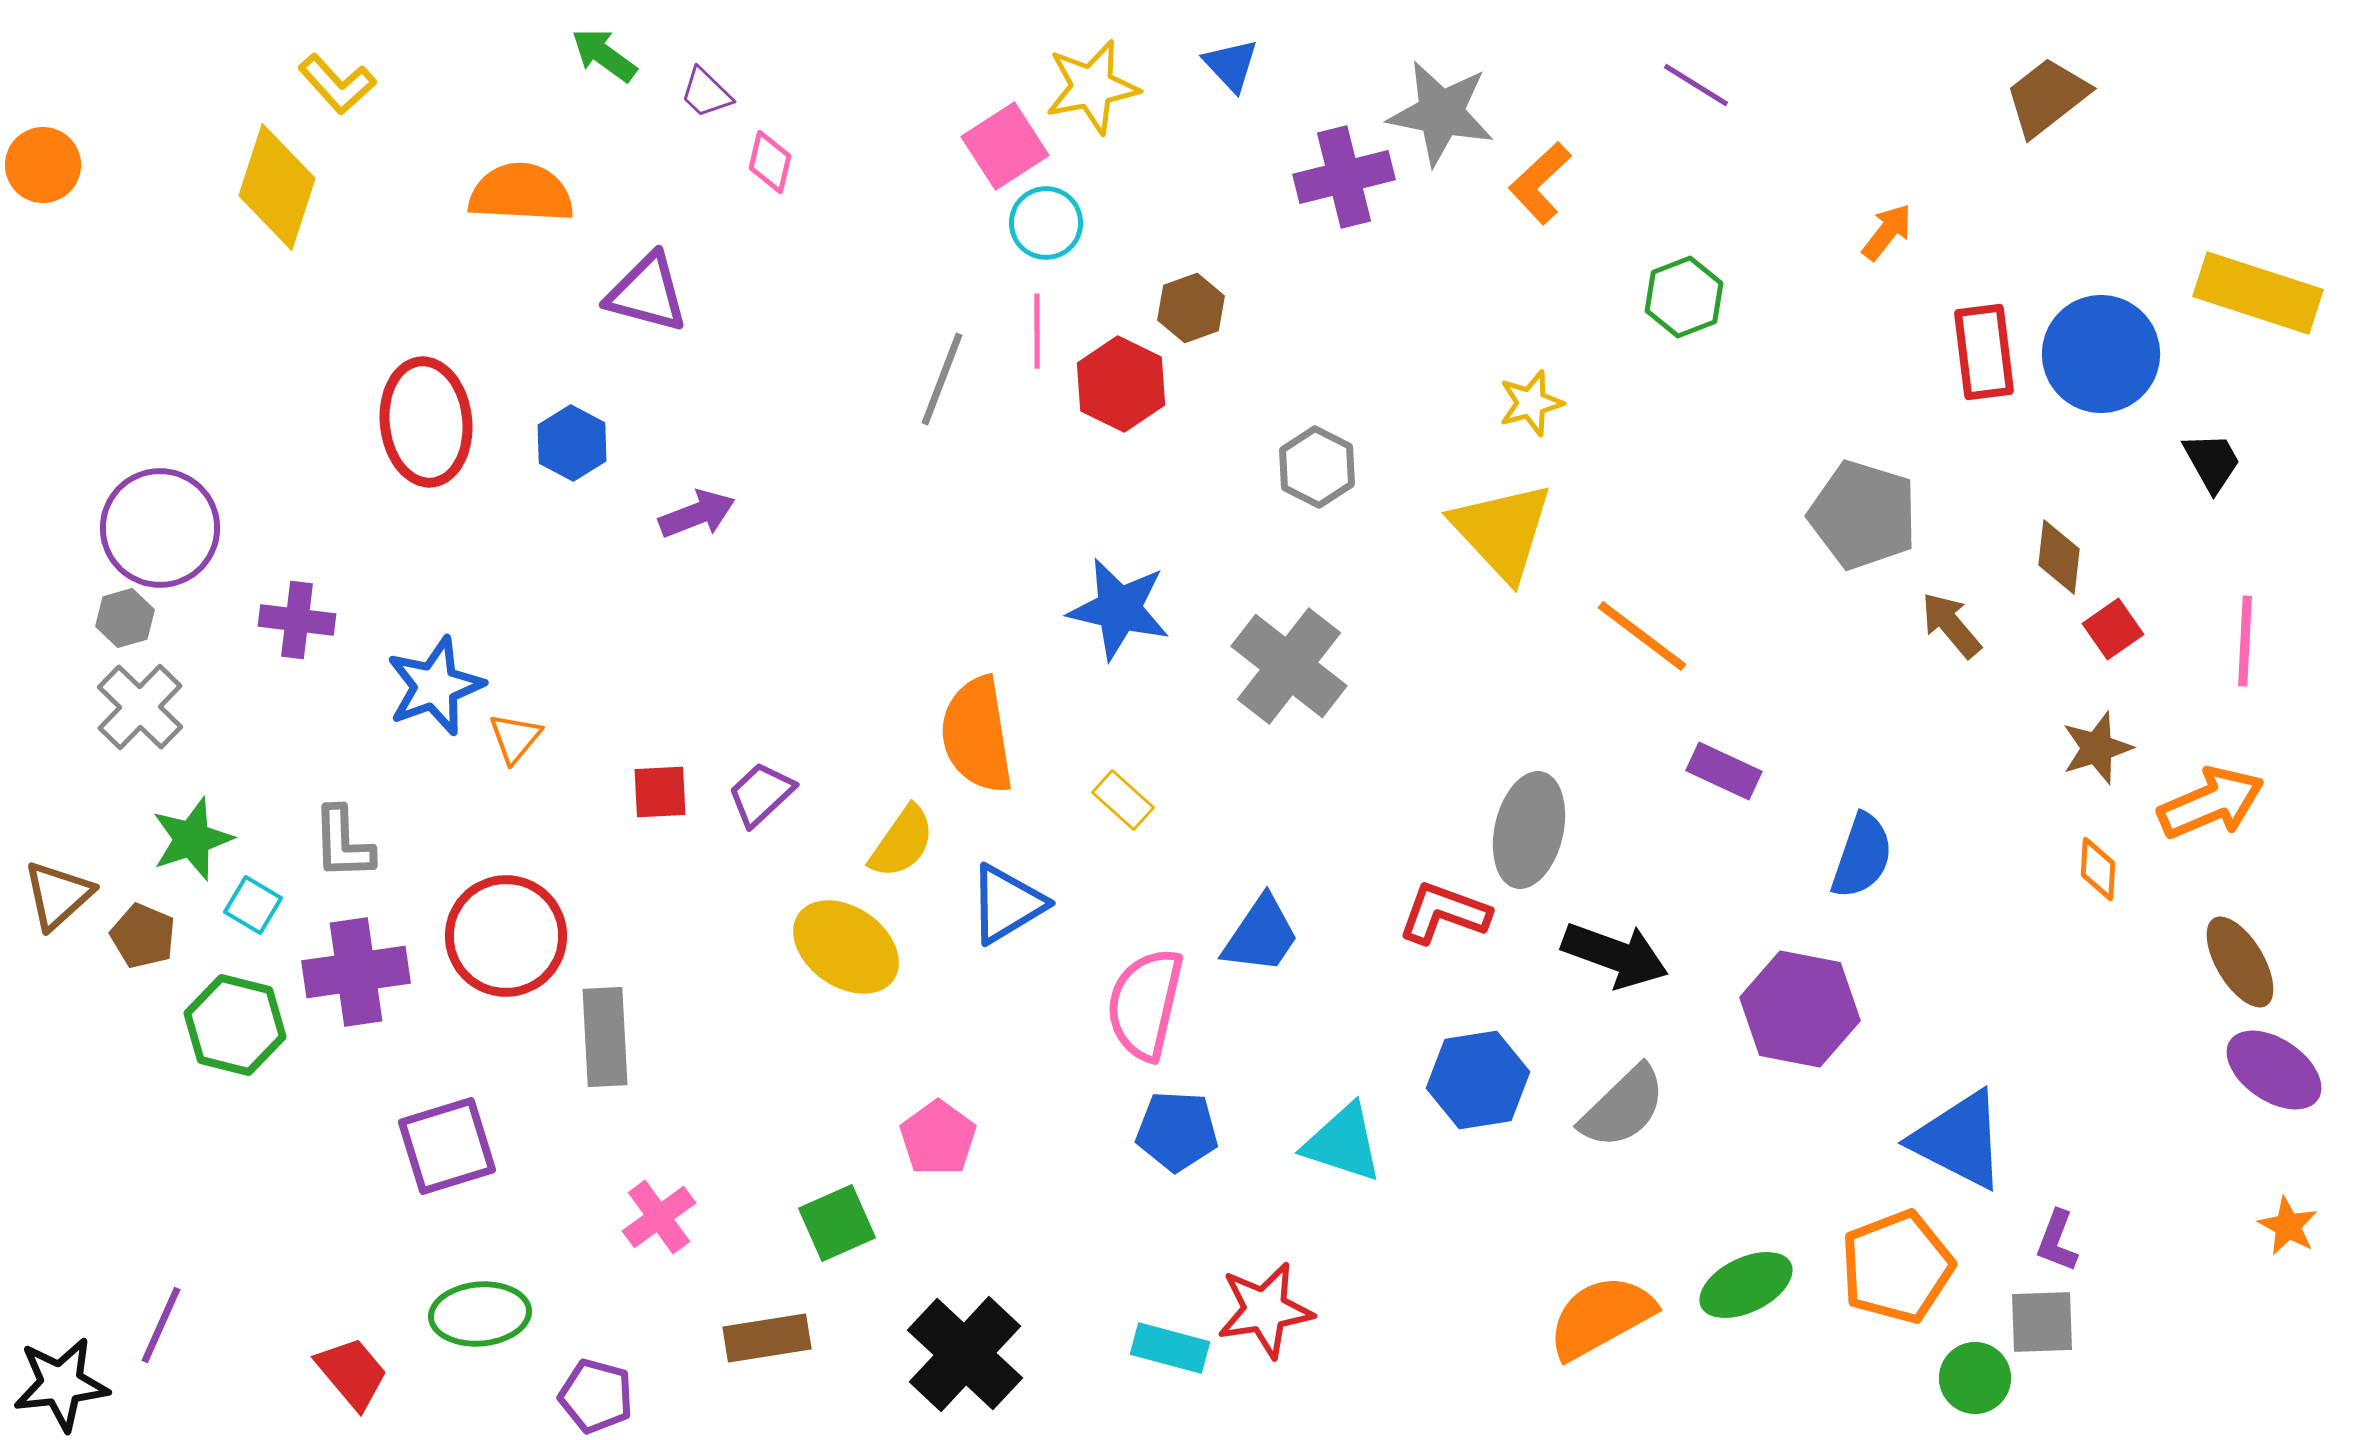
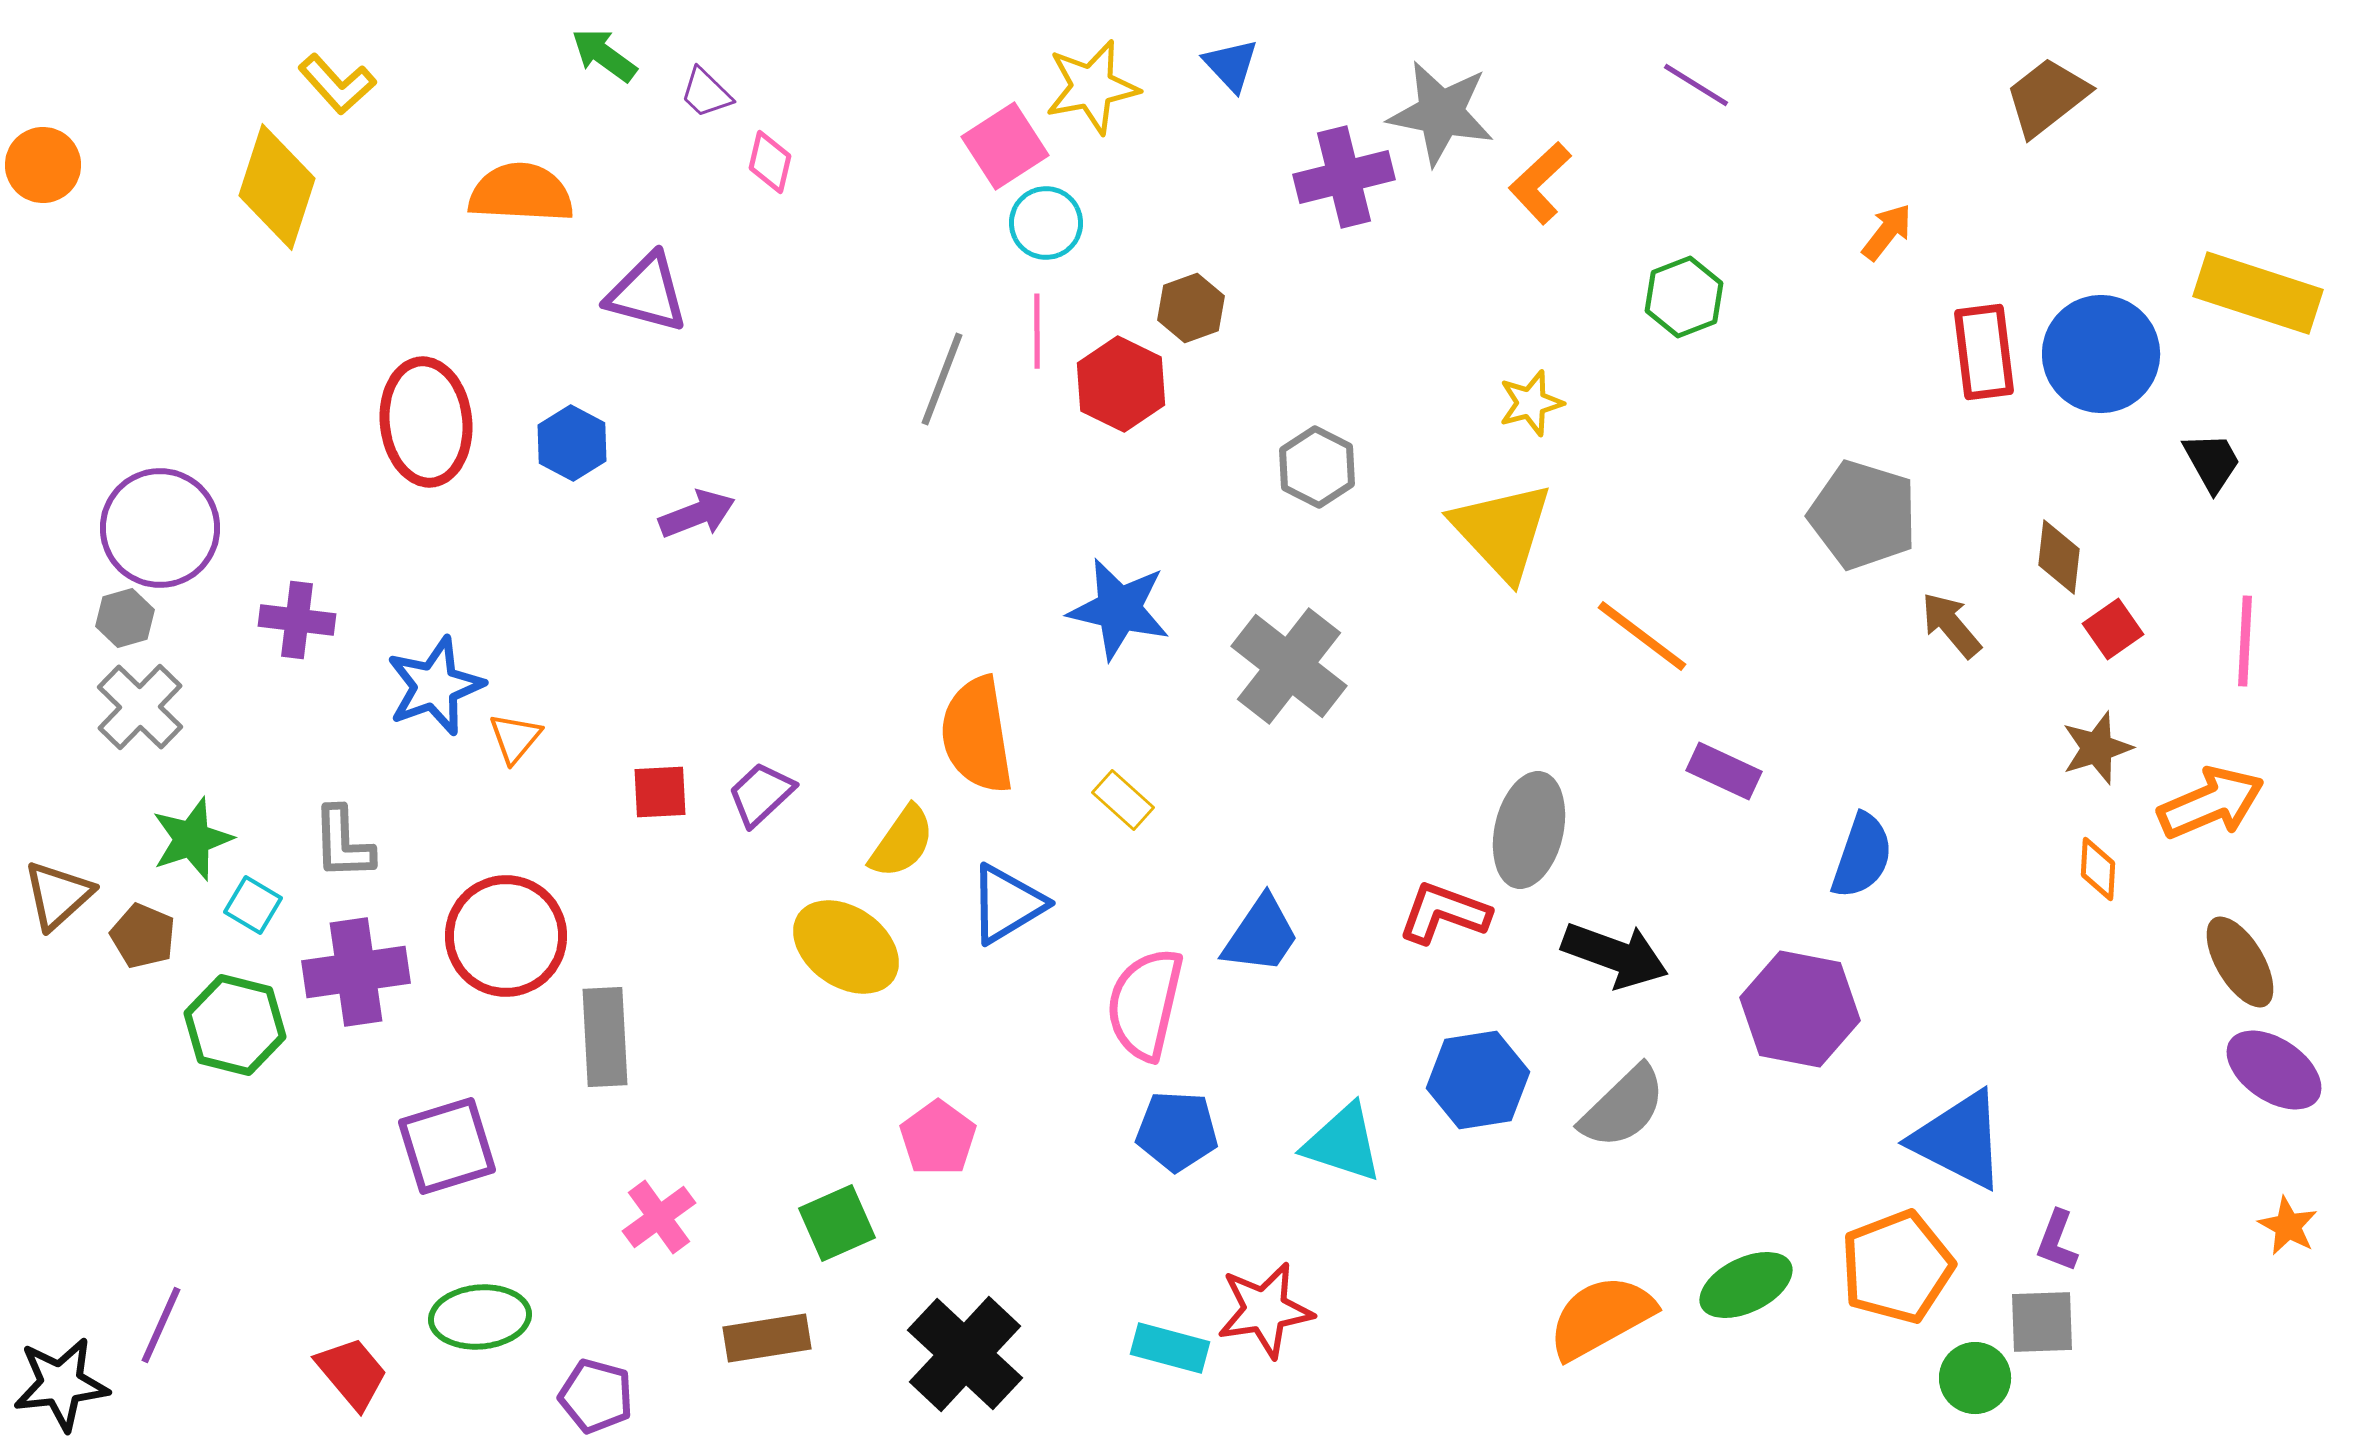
green ellipse at (480, 1314): moved 3 px down
